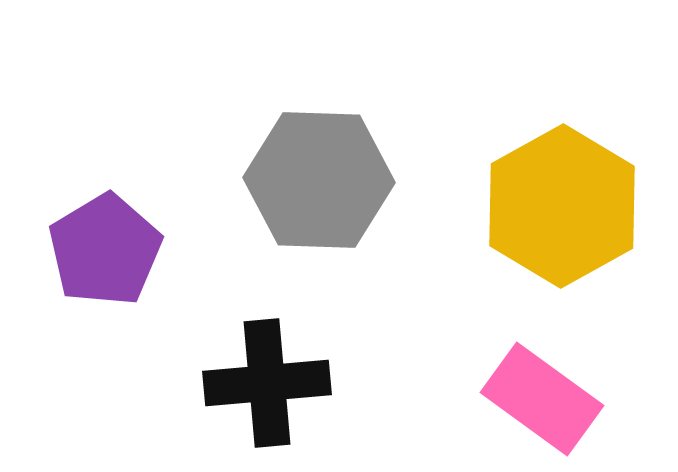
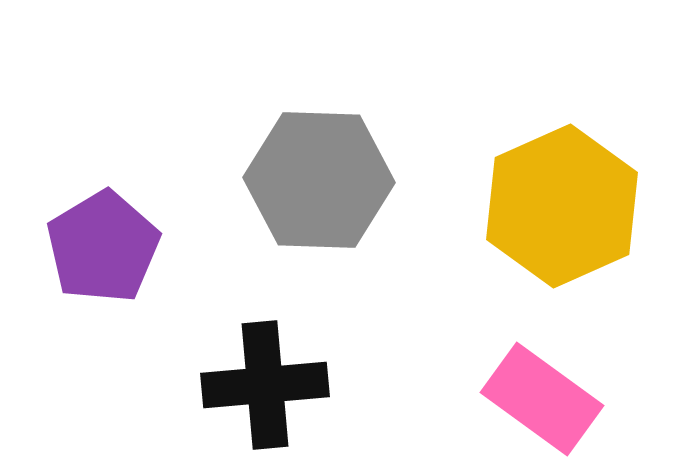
yellow hexagon: rotated 5 degrees clockwise
purple pentagon: moved 2 px left, 3 px up
black cross: moved 2 px left, 2 px down
